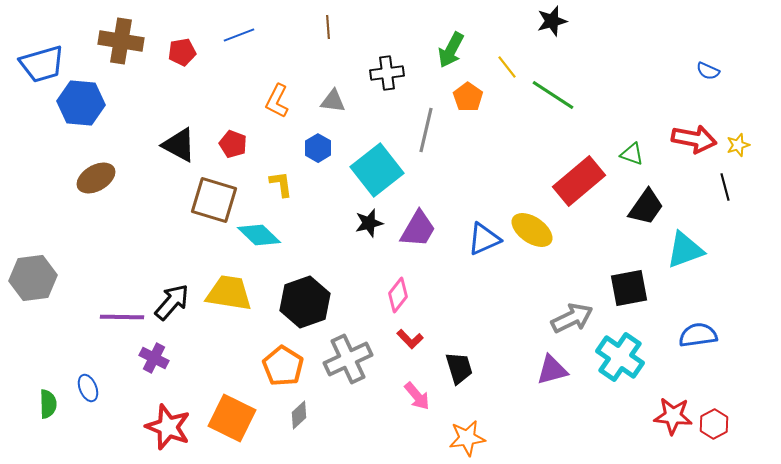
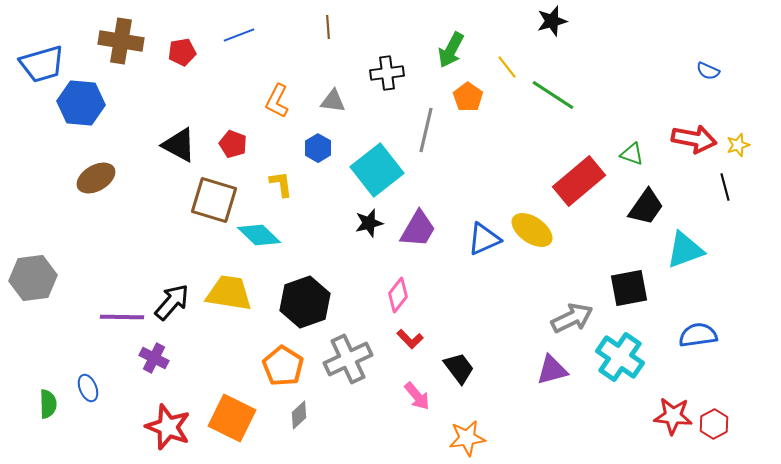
black trapezoid at (459, 368): rotated 20 degrees counterclockwise
